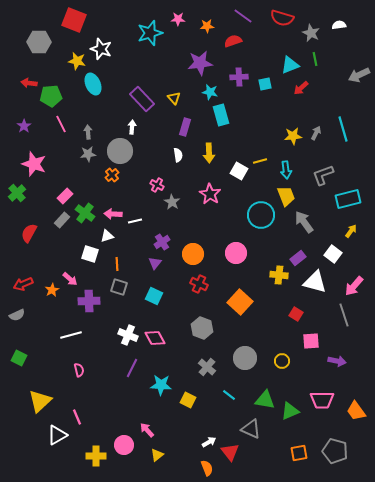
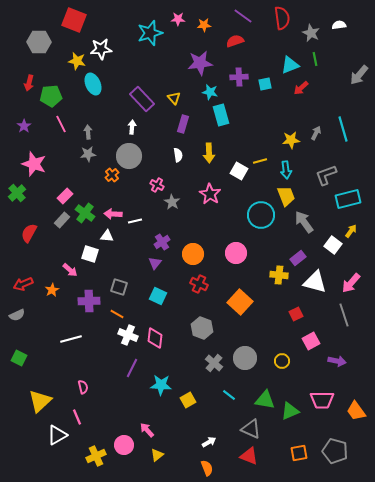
red semicircle at (282, 18): rotated 115 degrees counterclockwise
orange star at (207, 26): moved 3 px left, 1 px up
red semicircle at (233, 41): moved 2 px right
white star at (101, 49): rotated 25 degrees counterclockwise
gray arrow at (359, 75): rotated 25 degrees counterclockwise
red arrow at (29, 83): rotated 84 degrees counterclockwise
purple rectangle at (185, 127): moved 2 px left, 3 px up
yellow star at (293, 136): moved 2 px left, 4 px down
gray circle at (120, 151): moved 9 px right, 5 px down
gray L-shape at (323, 175): moved 3 px right
white triangle at (107, 236): rotated 24 degrees clockwise
white square at (333, 254): moved 9 px up
orange line at (117, 264): moved 50 px down; rotated 56 degrees counterclockwise
pink arrow at (70, 279): moved 9 px up
pink arrow at (354, 286): moved 3 px left, 3 px up
cyan square at (154, 296): moved 4 px right
red square at (296, 314): rotated 32 degrees clockwise
white line at (71, 335): moved 4 px down
pink diamond at (155, 338): rotated 35 degrees clockwise
pink square at (311, 341): rotated 24 degrees counterclockwise
gray cross at (207, 367): moved 7 px right, 4 px up
pink semicircle at (79, 370): moved 4 px right, 17 px down
yellow square at (188, 400): rotated 35 degrees clockwise
red triangle at (230, 452): moved 19 px right, 4 px down; rotated 30 degrees counterclockwise
yellow cross at (96, 456): rotated 24 degrees counterclockwise
